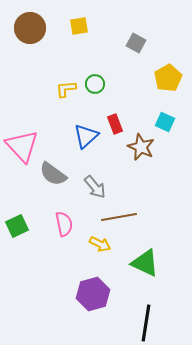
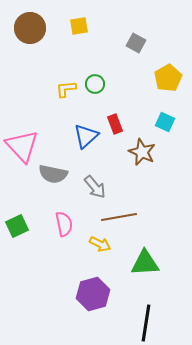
brown star: moved 1 px right, 5 px down
gray semicircle: rotated 24 degrees counterclockwise
green triangle: rotated 28 degrees counterclockwise
